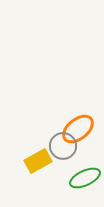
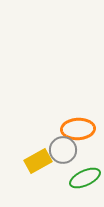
orange ellipse: rotated 36 degrees clockwise
gray circle: moved 4 px down
